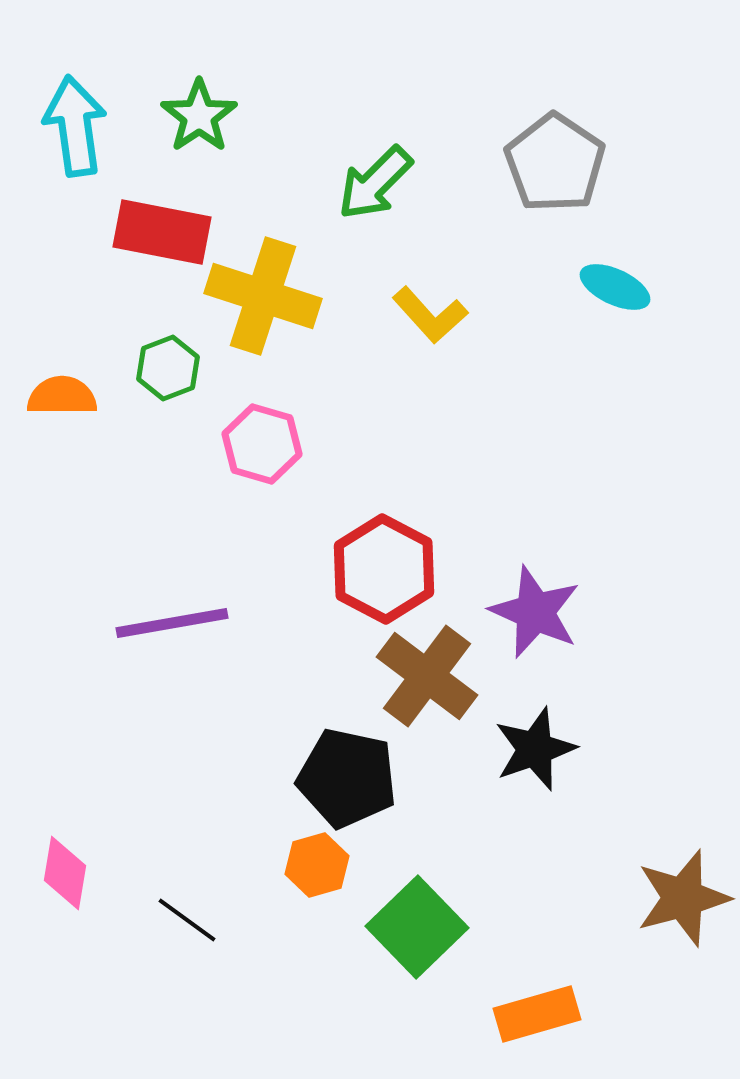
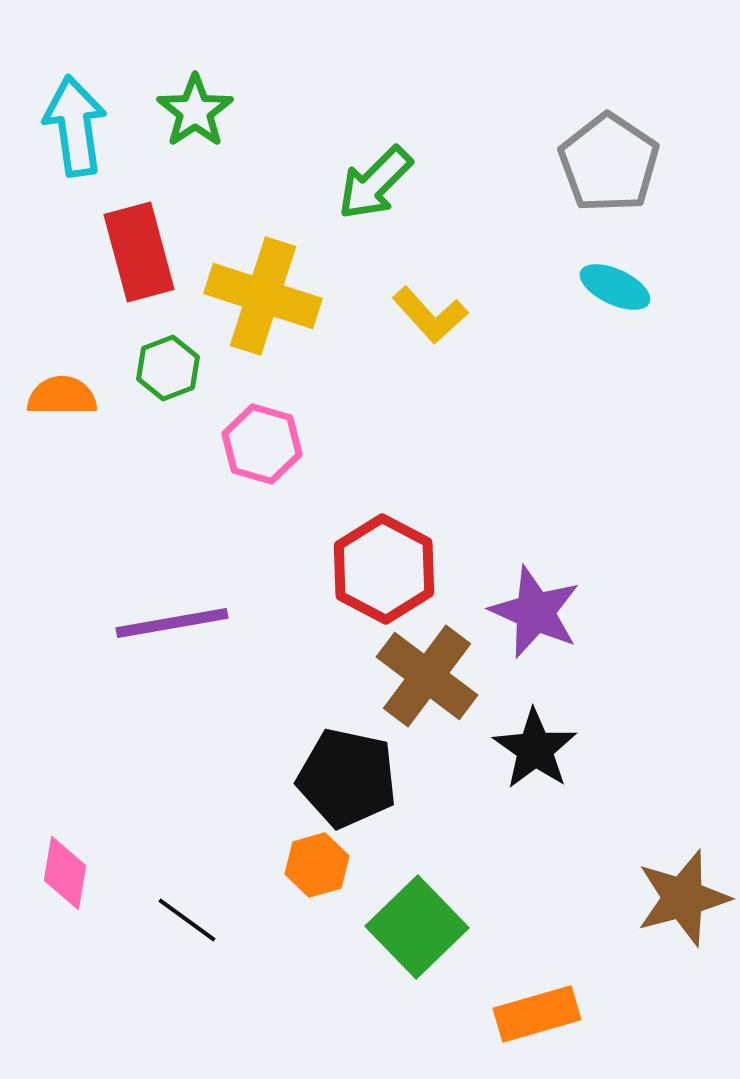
green star: moved 4 px left, 5 px up
gray pentagon: moved 54 px right
red rectangle: moved 23 px left, 20 px down; rotated 64 degrees clockwise
black star: rotated 18 degrees counterclockwise
